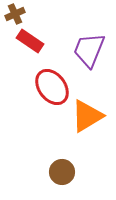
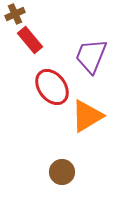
red rectangle: moved 1 px up; rotated 16 degrees clockwise
purple trapezoid: moved 2 px right, 6 px down
